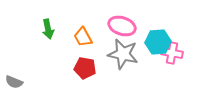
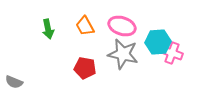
orange trapezoid: moved 2 px right, 11 px up
pink cross: rotated 10 degrees clockwise
